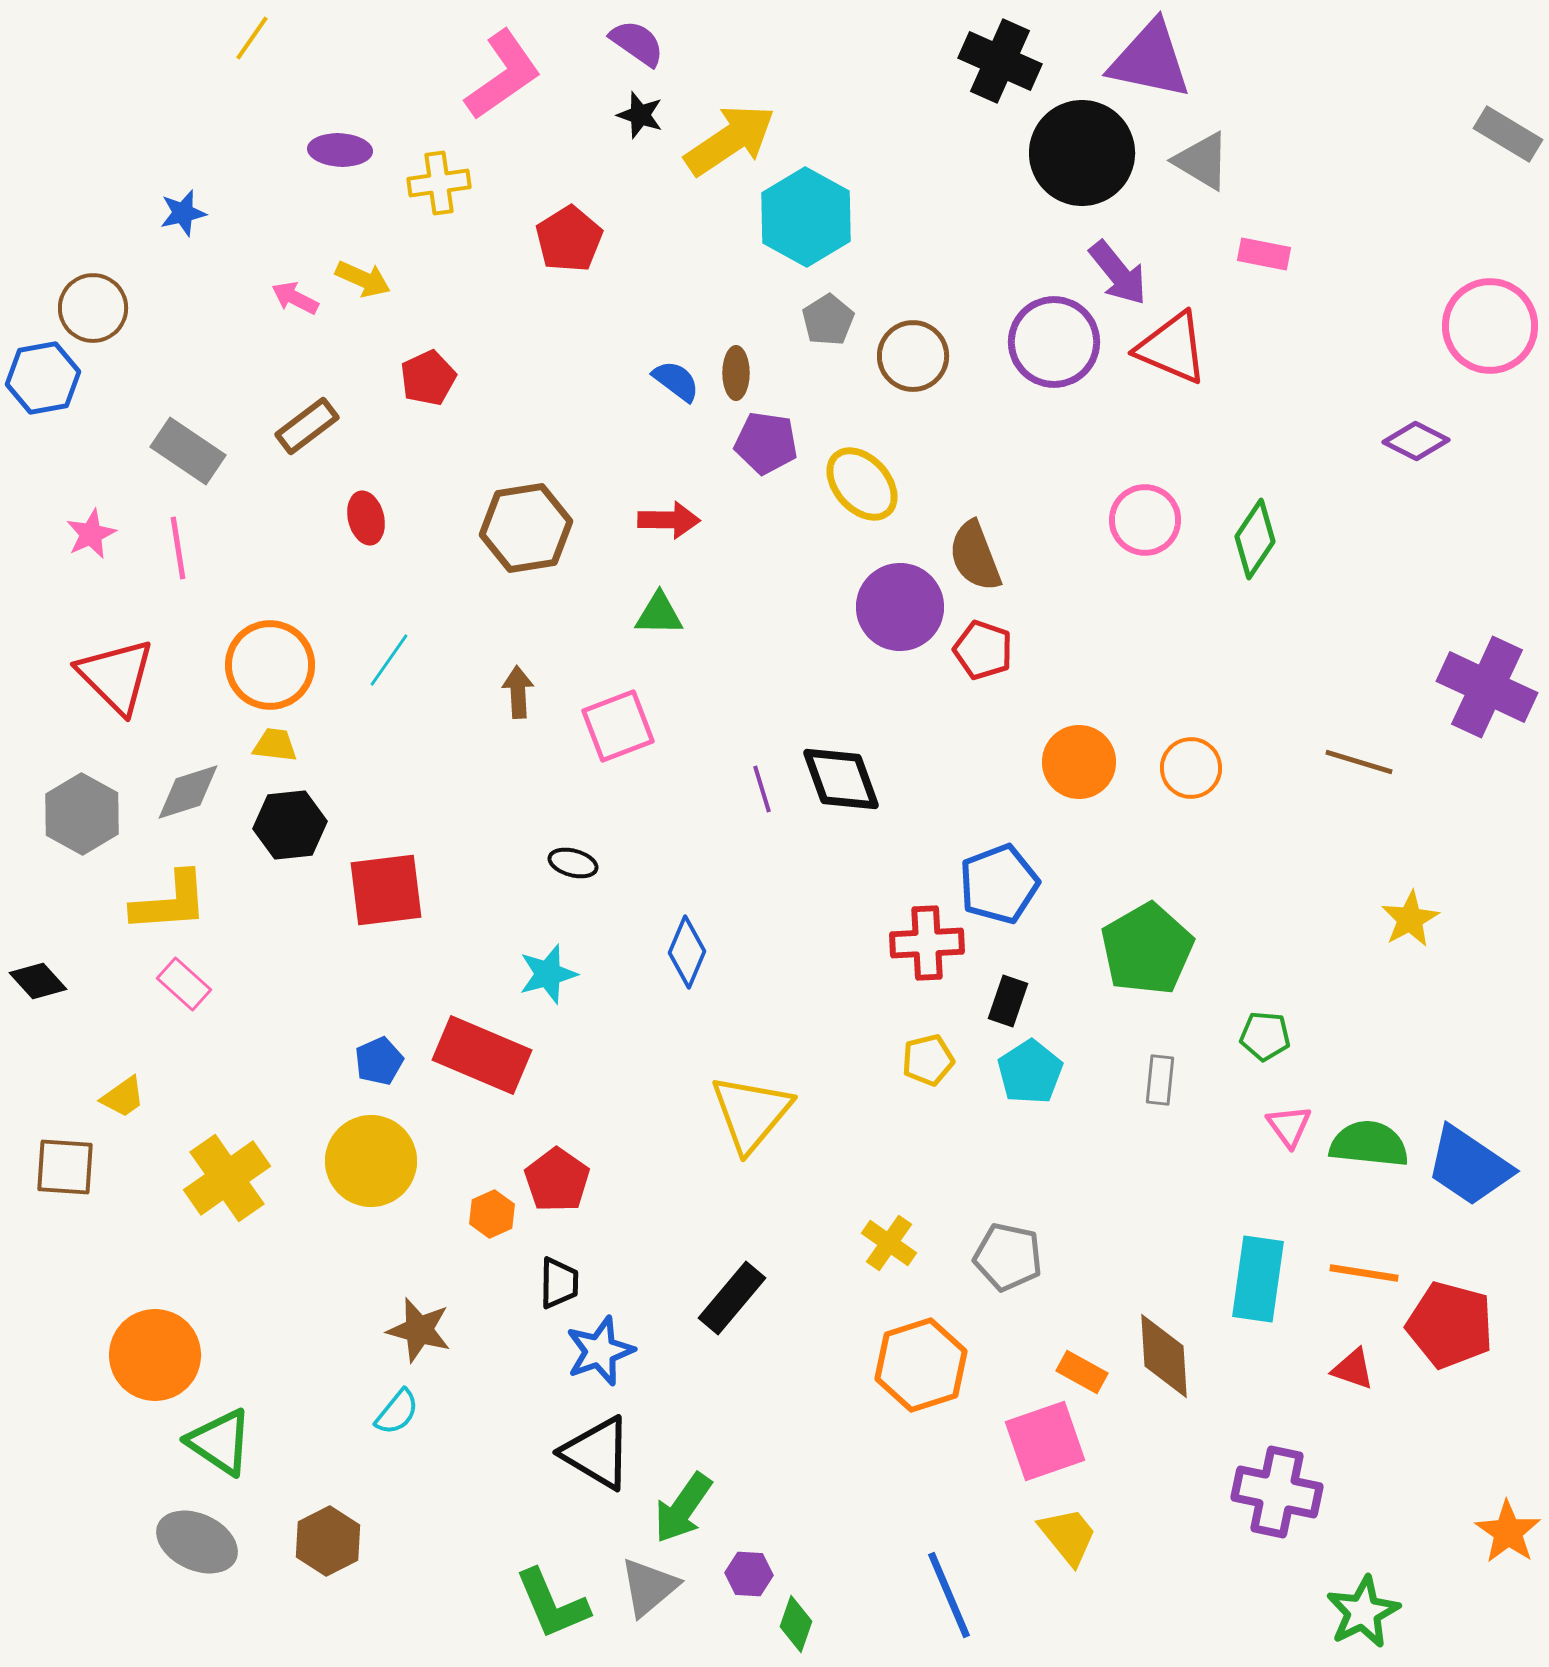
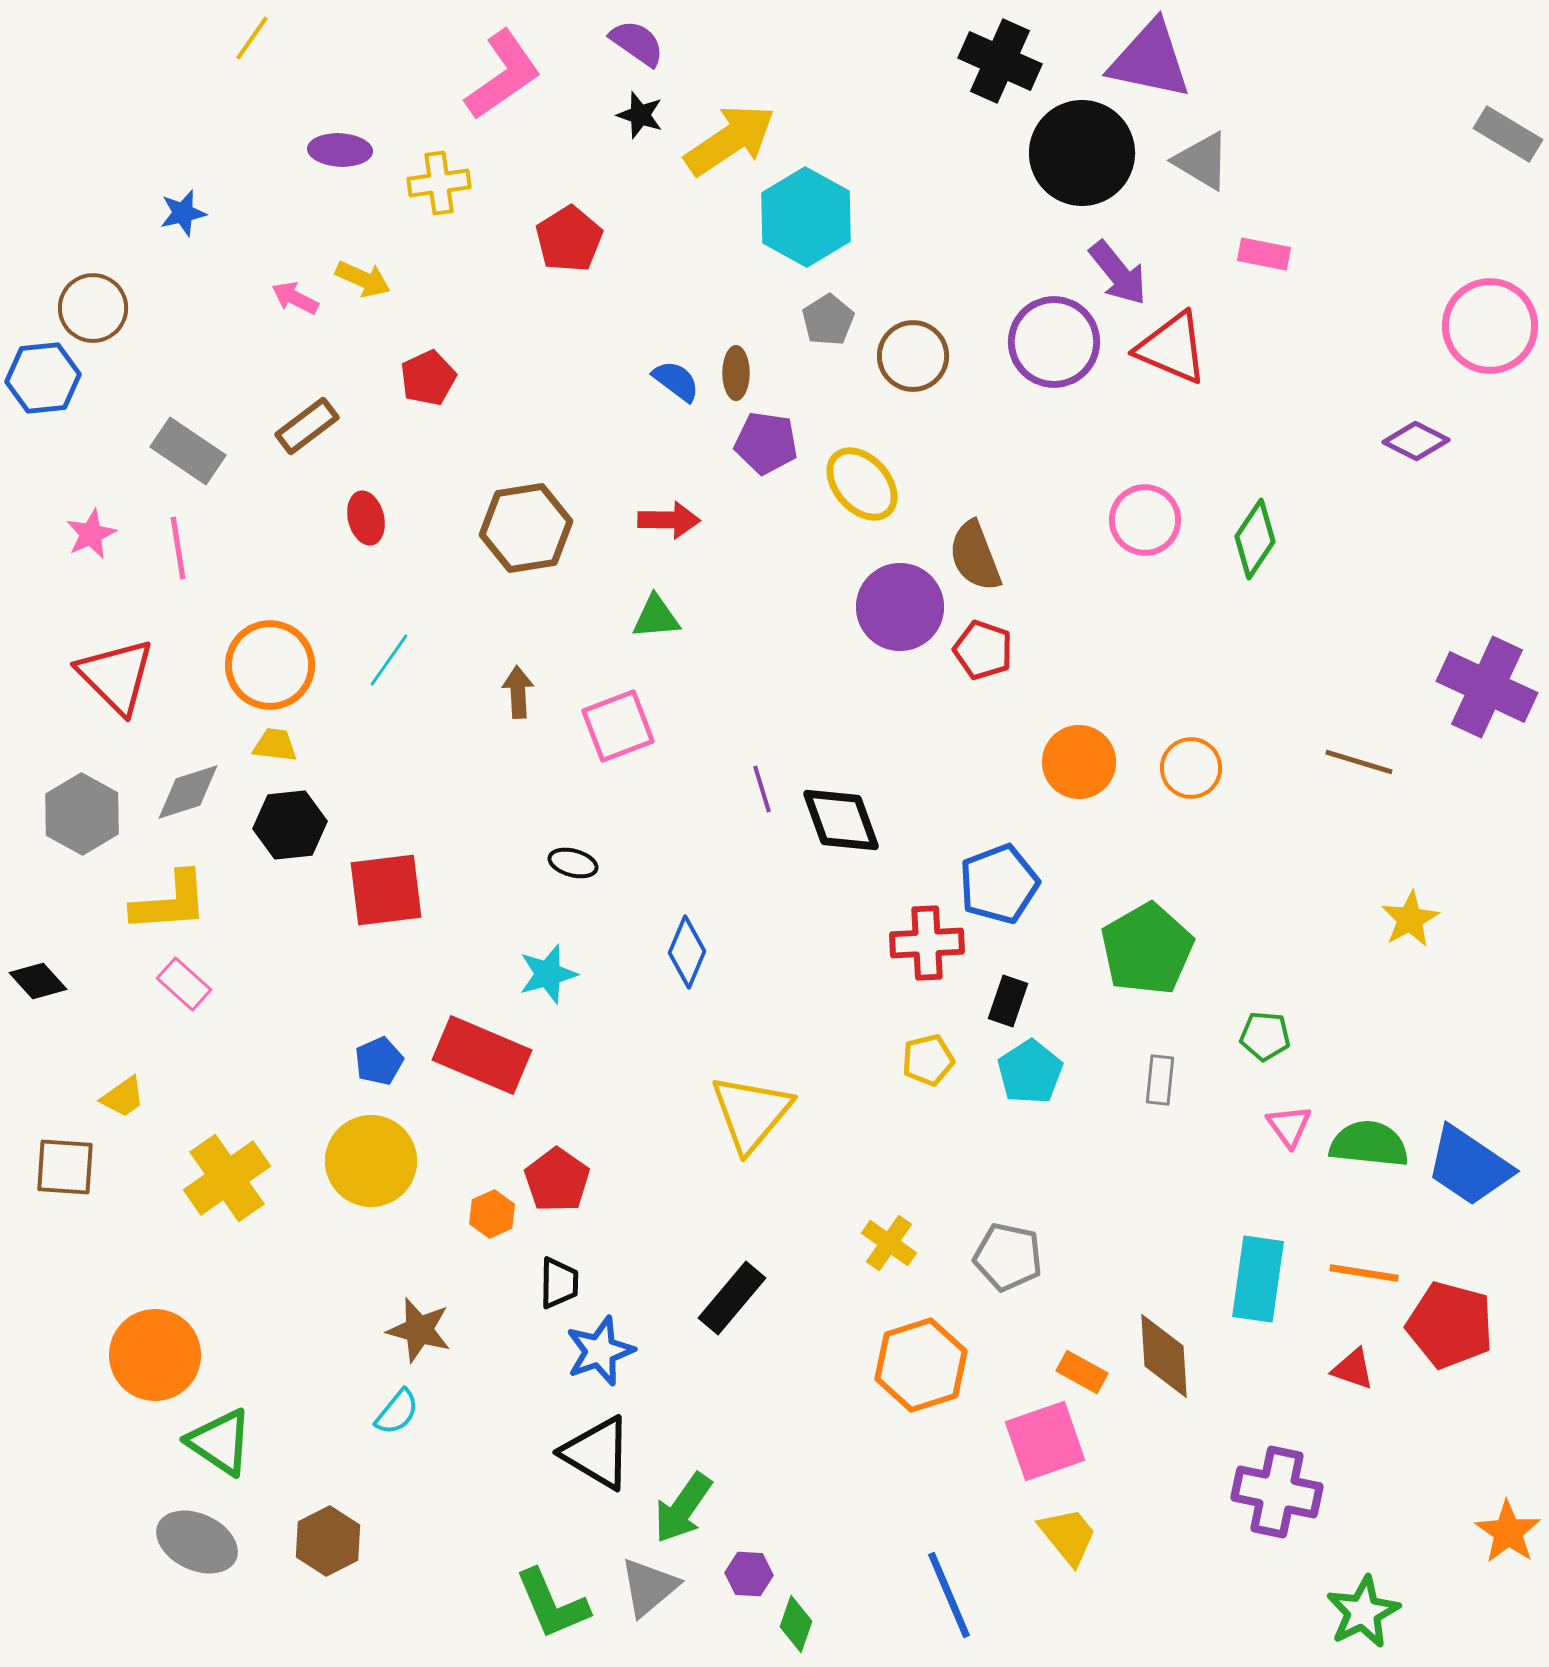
blue hexagon at (43, 378): rotated 4 degrees clockwise
green triangle at (659, 614): moved 3 px left, 3 px down; rotated 6 degrees counterclockwise
black diamond at (841, 779): moved 41 px down
